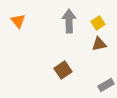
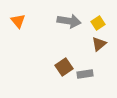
gray arrow: rotated 100 degrees clockwise
brown triangle: rotated 28 degrees counterclockwise
brown square: moved 1 px right, 3 px up
gray rectangle: moved 21 px left, 11 px up; rotated 21 degrees clockwise
